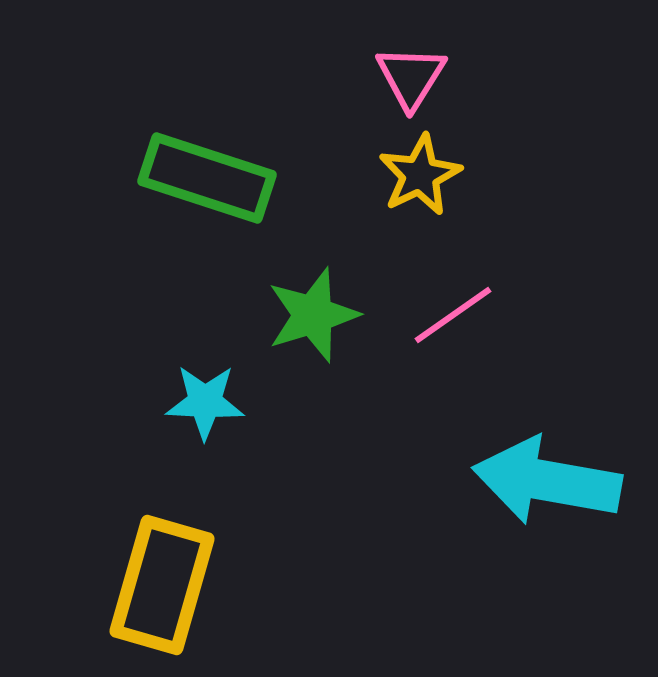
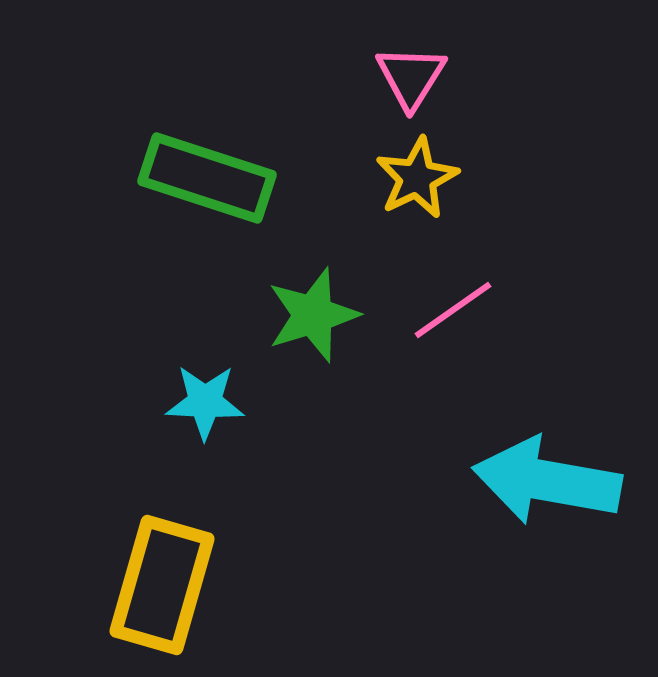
yellow star: moved 3 px left, 3 px down
pink line: moved 5 px up
